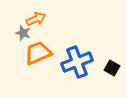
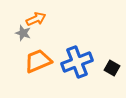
orange trapezoid: moved 8 px down
